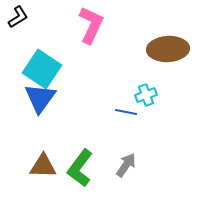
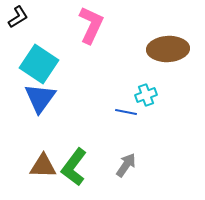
cyan square: moved 3 px left, 5 px up
green L-shape: moved 6 px left, 1 px up
